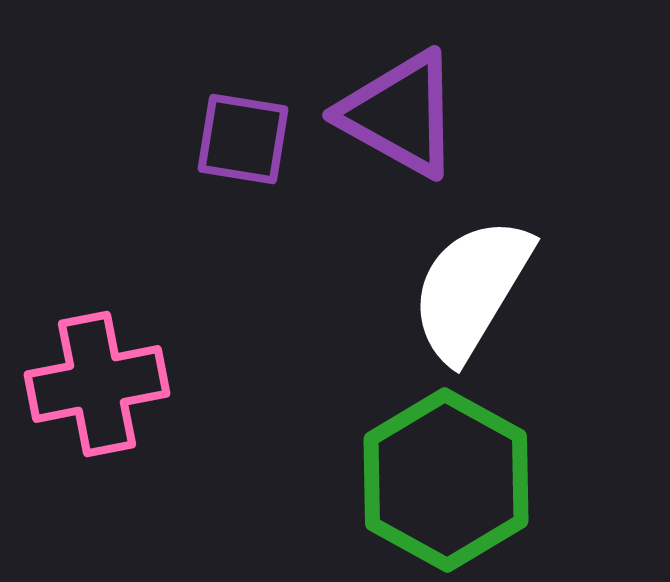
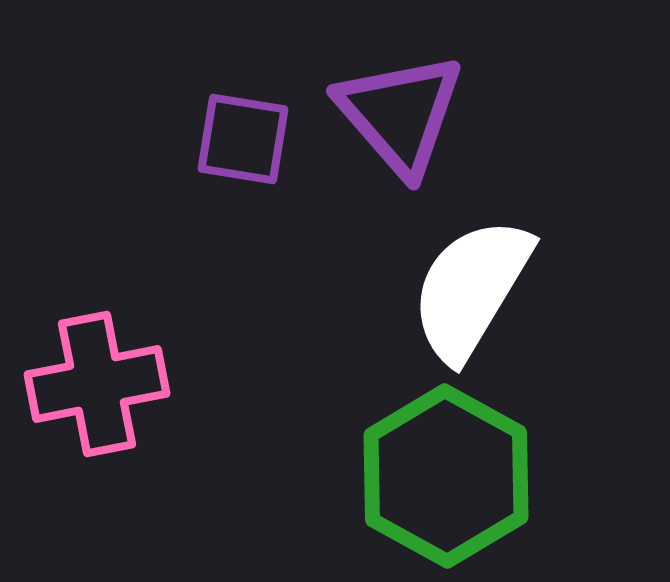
purple triangle: rotated 20 degrees clockwise
green hexagon: moved 4 px up
